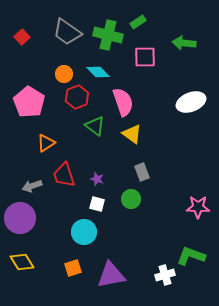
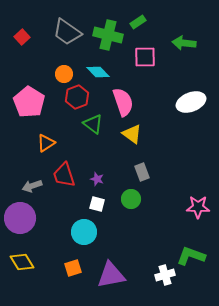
green triangle: moved 2 px left, 2 px up
